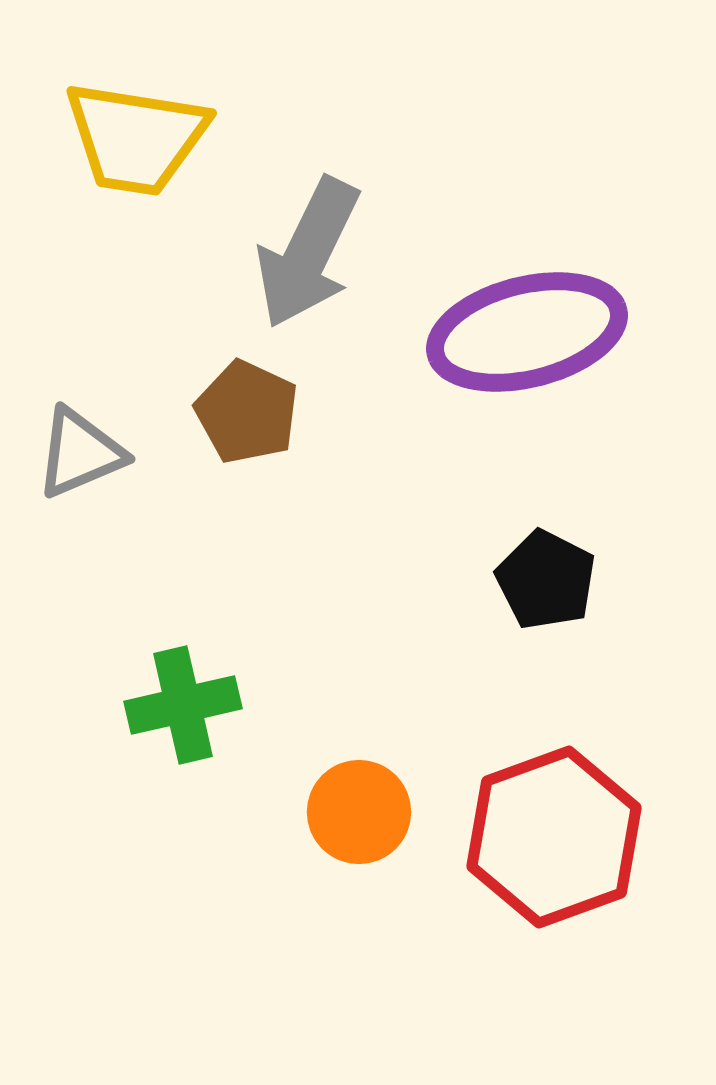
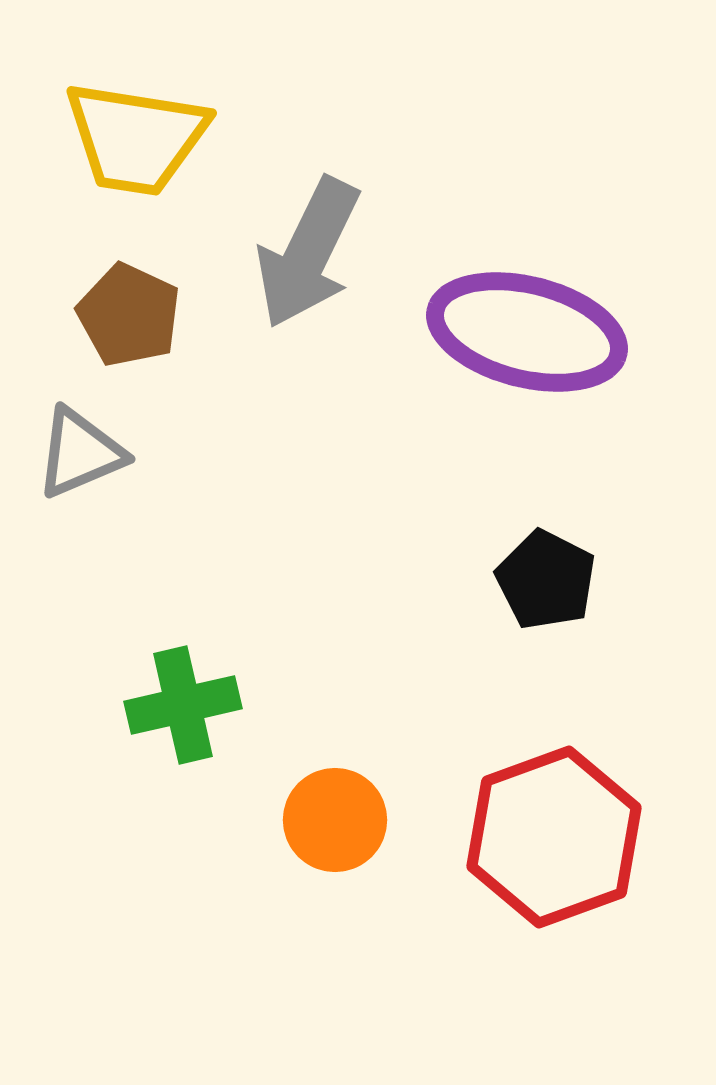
purple ellipse: rotated 28 degrees clockwise
brown pentagon: moved 118 px left, 97 px up
orange circle: moved 24 px left, 8 px down
